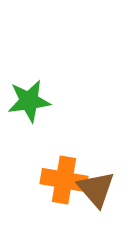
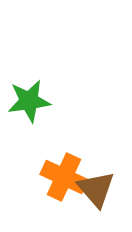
orange cross: moved 3 px up; rotated 15 degrees clockwise
